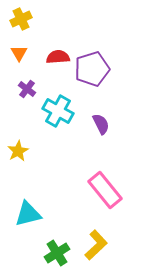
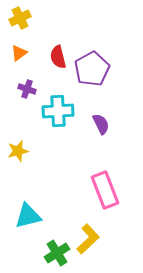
yellow cross: moved 1 px left, 1 px up
orange triangle: rotated 24 degrees clockwise
red semicircle: rotated 100 degrees counterclockwise
purple pentagon: rotated 12 degrees counterclockwise
purple cross: rotated 18 degrees counterclockwise
cyan cross: rotated 32 degrees counterclockwise
yellow star: rotated 15 degrees clockwise
pink rectangle: rotated 18 degrees clockwise
cyan triangle: moved 2 px down
yellow L-shape: moved 8 px left, 6 px up
